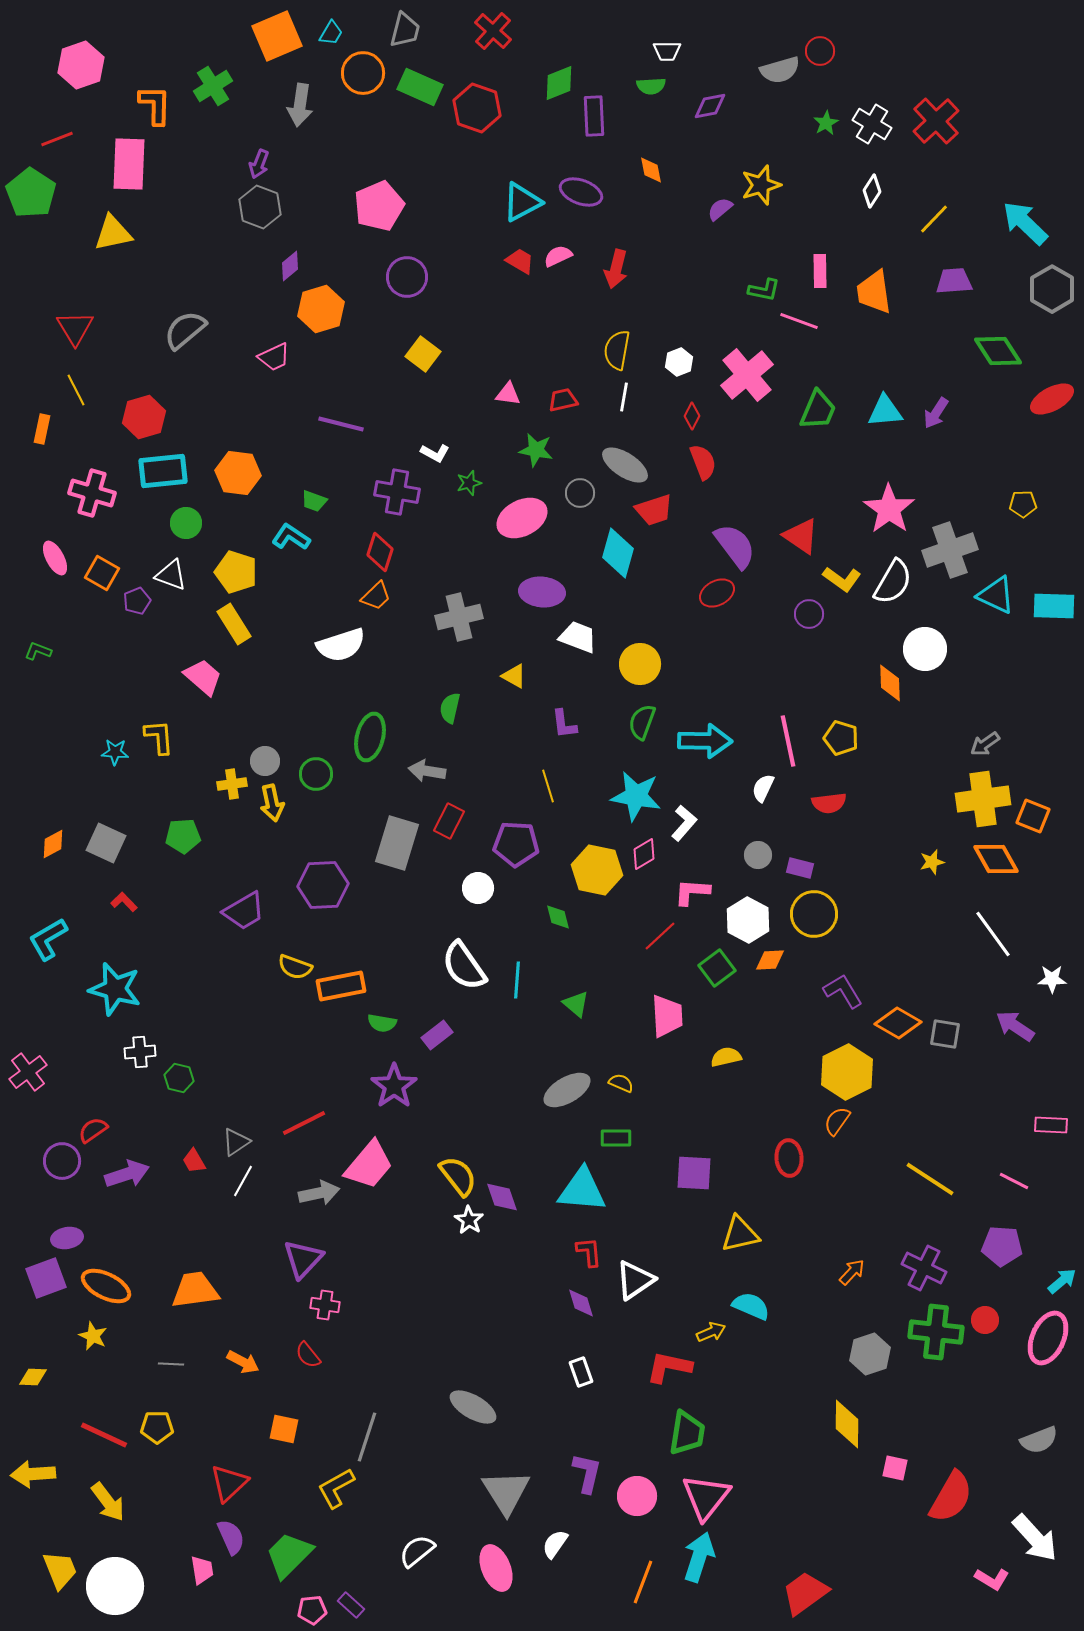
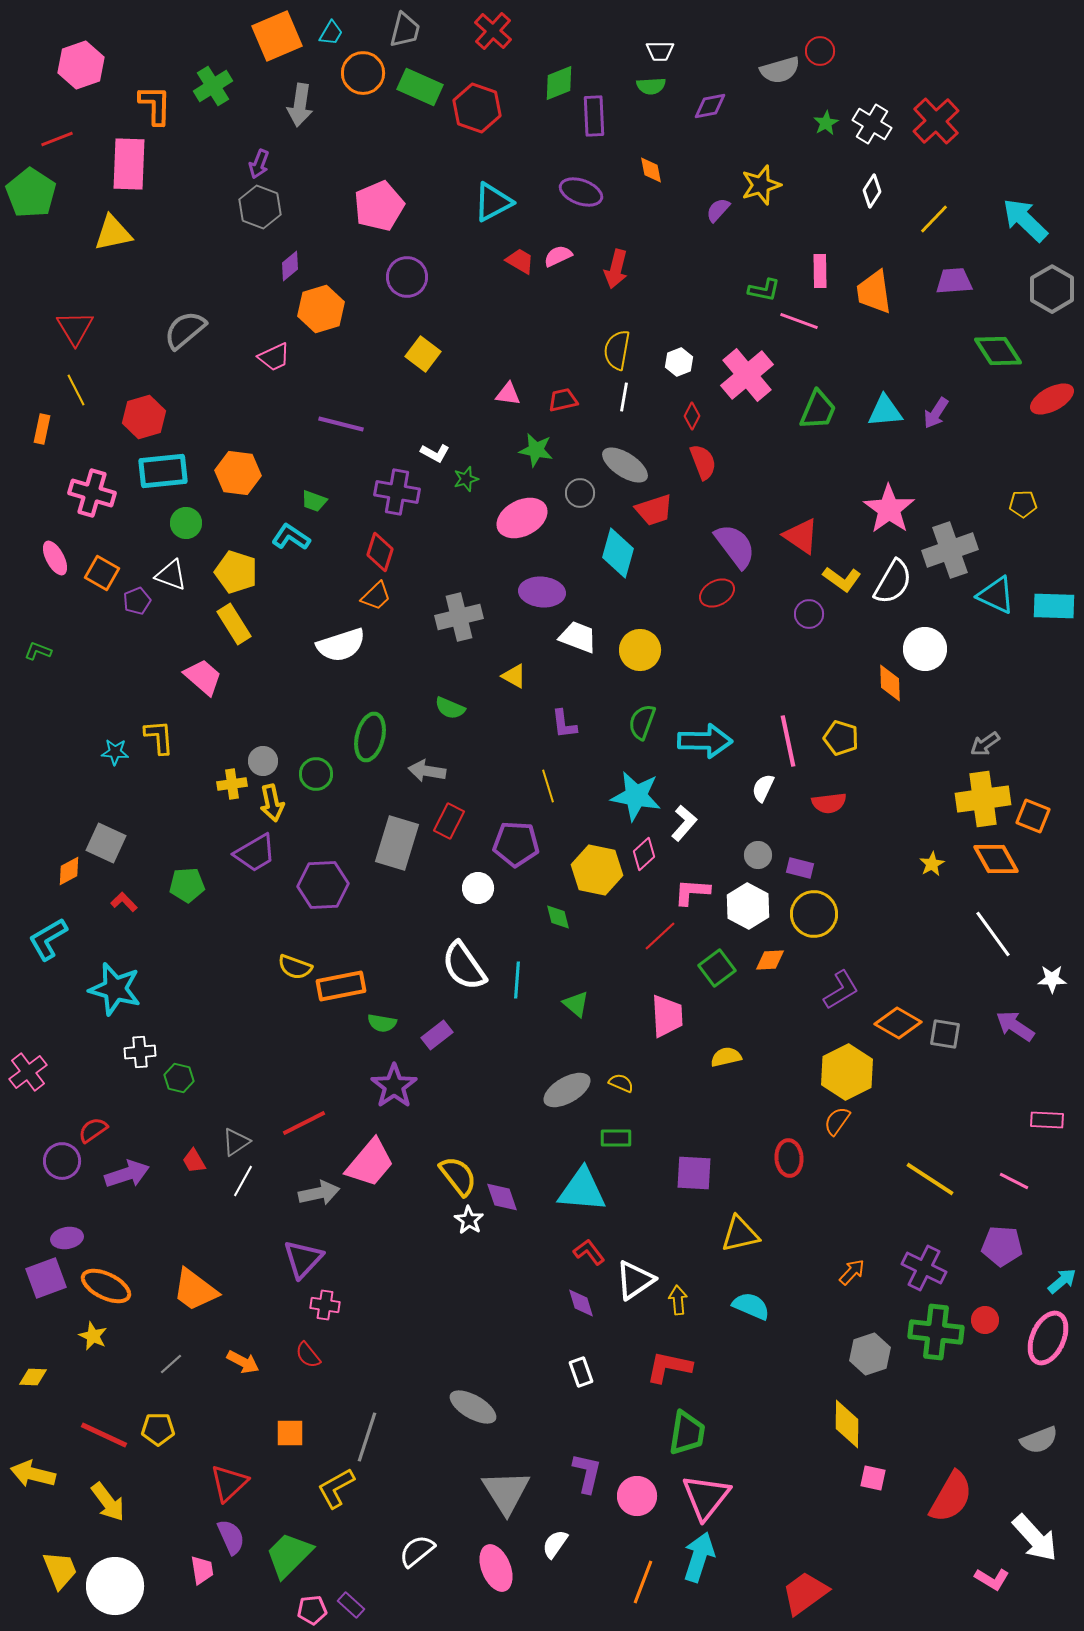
white trapezoid at (667, 51): moved 7 px left
cyan triangle at (522, 202): moved 29 px left
purple semicircle at (720, 209): moved 2 px left, 1 px down; rotated 8 degrees counterclockwise
cyan arrow at (1025, 223): moved 3 px up
green star at (469, 483): moved 3 px left, 4 px up
yellow circle at (640, 664): moved 14 px up
green semicircle at (450, 708): rotated 80 degrees counterclockwise
gray circle at (265, 761): moved 2 px left
green pentagon at (183, 836): moved 4 px right, 49 px down
orange diamond at (53, 844): moved 16 px right, 27 px down
pink diamond at (644, 854): rotated 12 degrees counterclockwise
yellow star at (932, 862): moved 2 px down; rotated 15 degrees counterclockwise
purple trapezoid at (244, 911): moved 11 px right, 58 px up
white hexagon at (748, 920): moved 14 px up
purple L-shape at (843, 991): moved 2 px left, 1 px up; rotated 90 degrees clockwise
pink rectangle at (1051, 1125): moved 4 px left, 5 px up
pink trapezoid at (369, 1165): moved 1 px right, 2 px up
red L-shape at (589, 1252): rotated 32 degrees counterclockwise
orange trapezoid at (195, 1290): rotated 135 degrees counterclockwise
yellow arrow at (711, 1332): moved 33 px left, 32 px up; rotated 72 degrees counterclockwise
gray line at (171, 1364): rotated 45 degrees counterclockwise
yellow pentagon at (157, 1427): moved 1 px right, 2 px down
orange square at (284, 1429): moved 6 px right, 4 px down; rotated 12 degrees counterclockwise
pink square at (895, 1468): moved 22 px left, 10 px down
yellow arrow at (33, 1474): rotated 18 degrees clockwise
